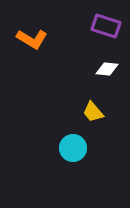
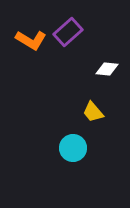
purple rectangle: moved 38 px left, 6 px down; rotated 60 degrees counterclockwise
orange L-shape: moved 1 px left, 1 px down
